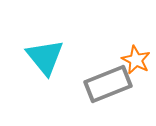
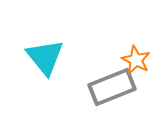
gray rectangle: moved 4 px right, 3 px down
